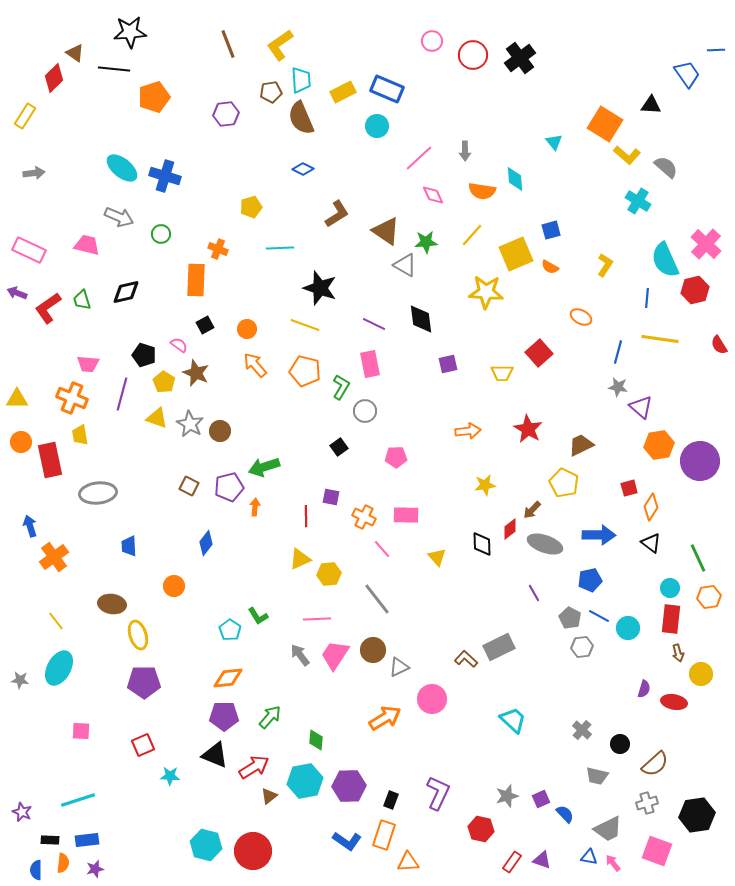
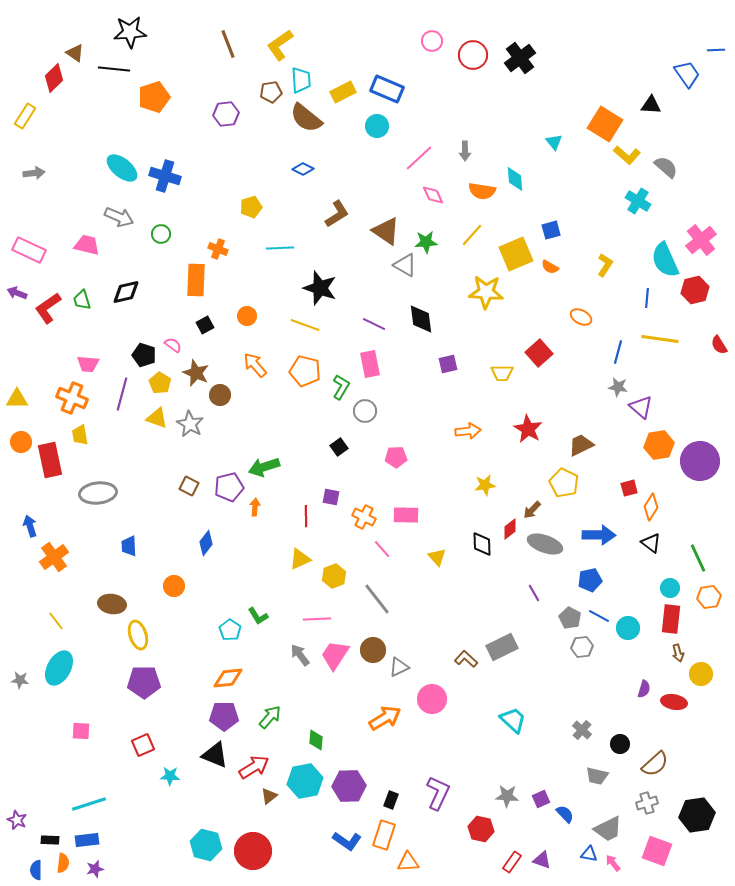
brown semicircle at (301, 118): moved 5 px right; rotated 28 degrees counterclockwise
pink cross at (706, 244): moved 5 px left, 4 px up; rotated 8 degrees clockwise
orange circle at (247, 329): moved 13 px up
pink semicircle at (179, 345): moved 6 px left
yellow pentagon at (164, 382): moved 4 px left, 1 px down
brown circle at (220, 431): moved 36 px up
yellow hexagon at (329, 574): moved 5 px right, 2 px down; rotated 15 degrees counterclockwise
gray rectangle at (499, 647): moved 3 px right
gray star at (507, 796): rotated 20 degrees clockwise
cyan line at (78, 800): moved 11 px right, 4 px down
purple star at (22, 812): moved 5 px left, 8 px down
blue triangle at (589, 857): moved 3 px up
